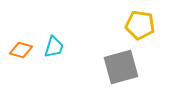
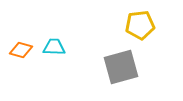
yellow pentagon: rotated 16 degrees counterclockwise
cyan trapezoid: rotated 105 degrees counterclockwise
